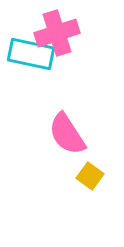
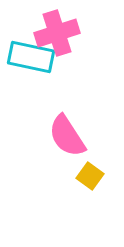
cyan rectangle: moved 3 px down
pink semicircle: moved 2 px down
